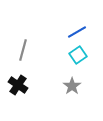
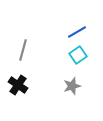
gray star: rotated 18 degrees clockwise
